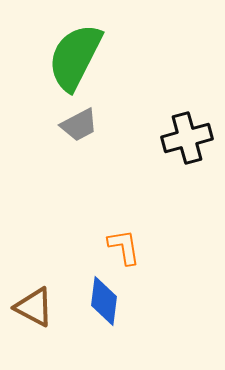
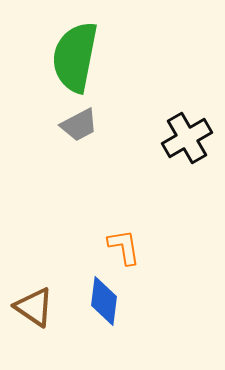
green semicircle: rotated 16 degrees counterclockwise
black cross: rotated 15 degrees counterclockwise
brown triangle: rotated 6 degrees clockwise
